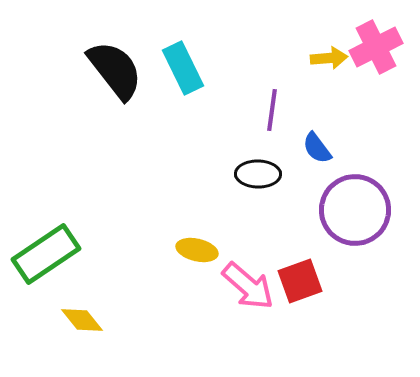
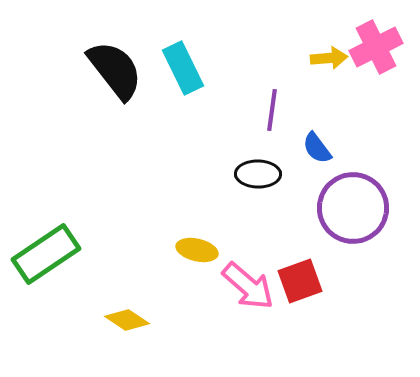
purple circle: moved 2 px left, 2 px up
yellow diamond: moved 45 px right; rotated 18 degrees counterclockwise
